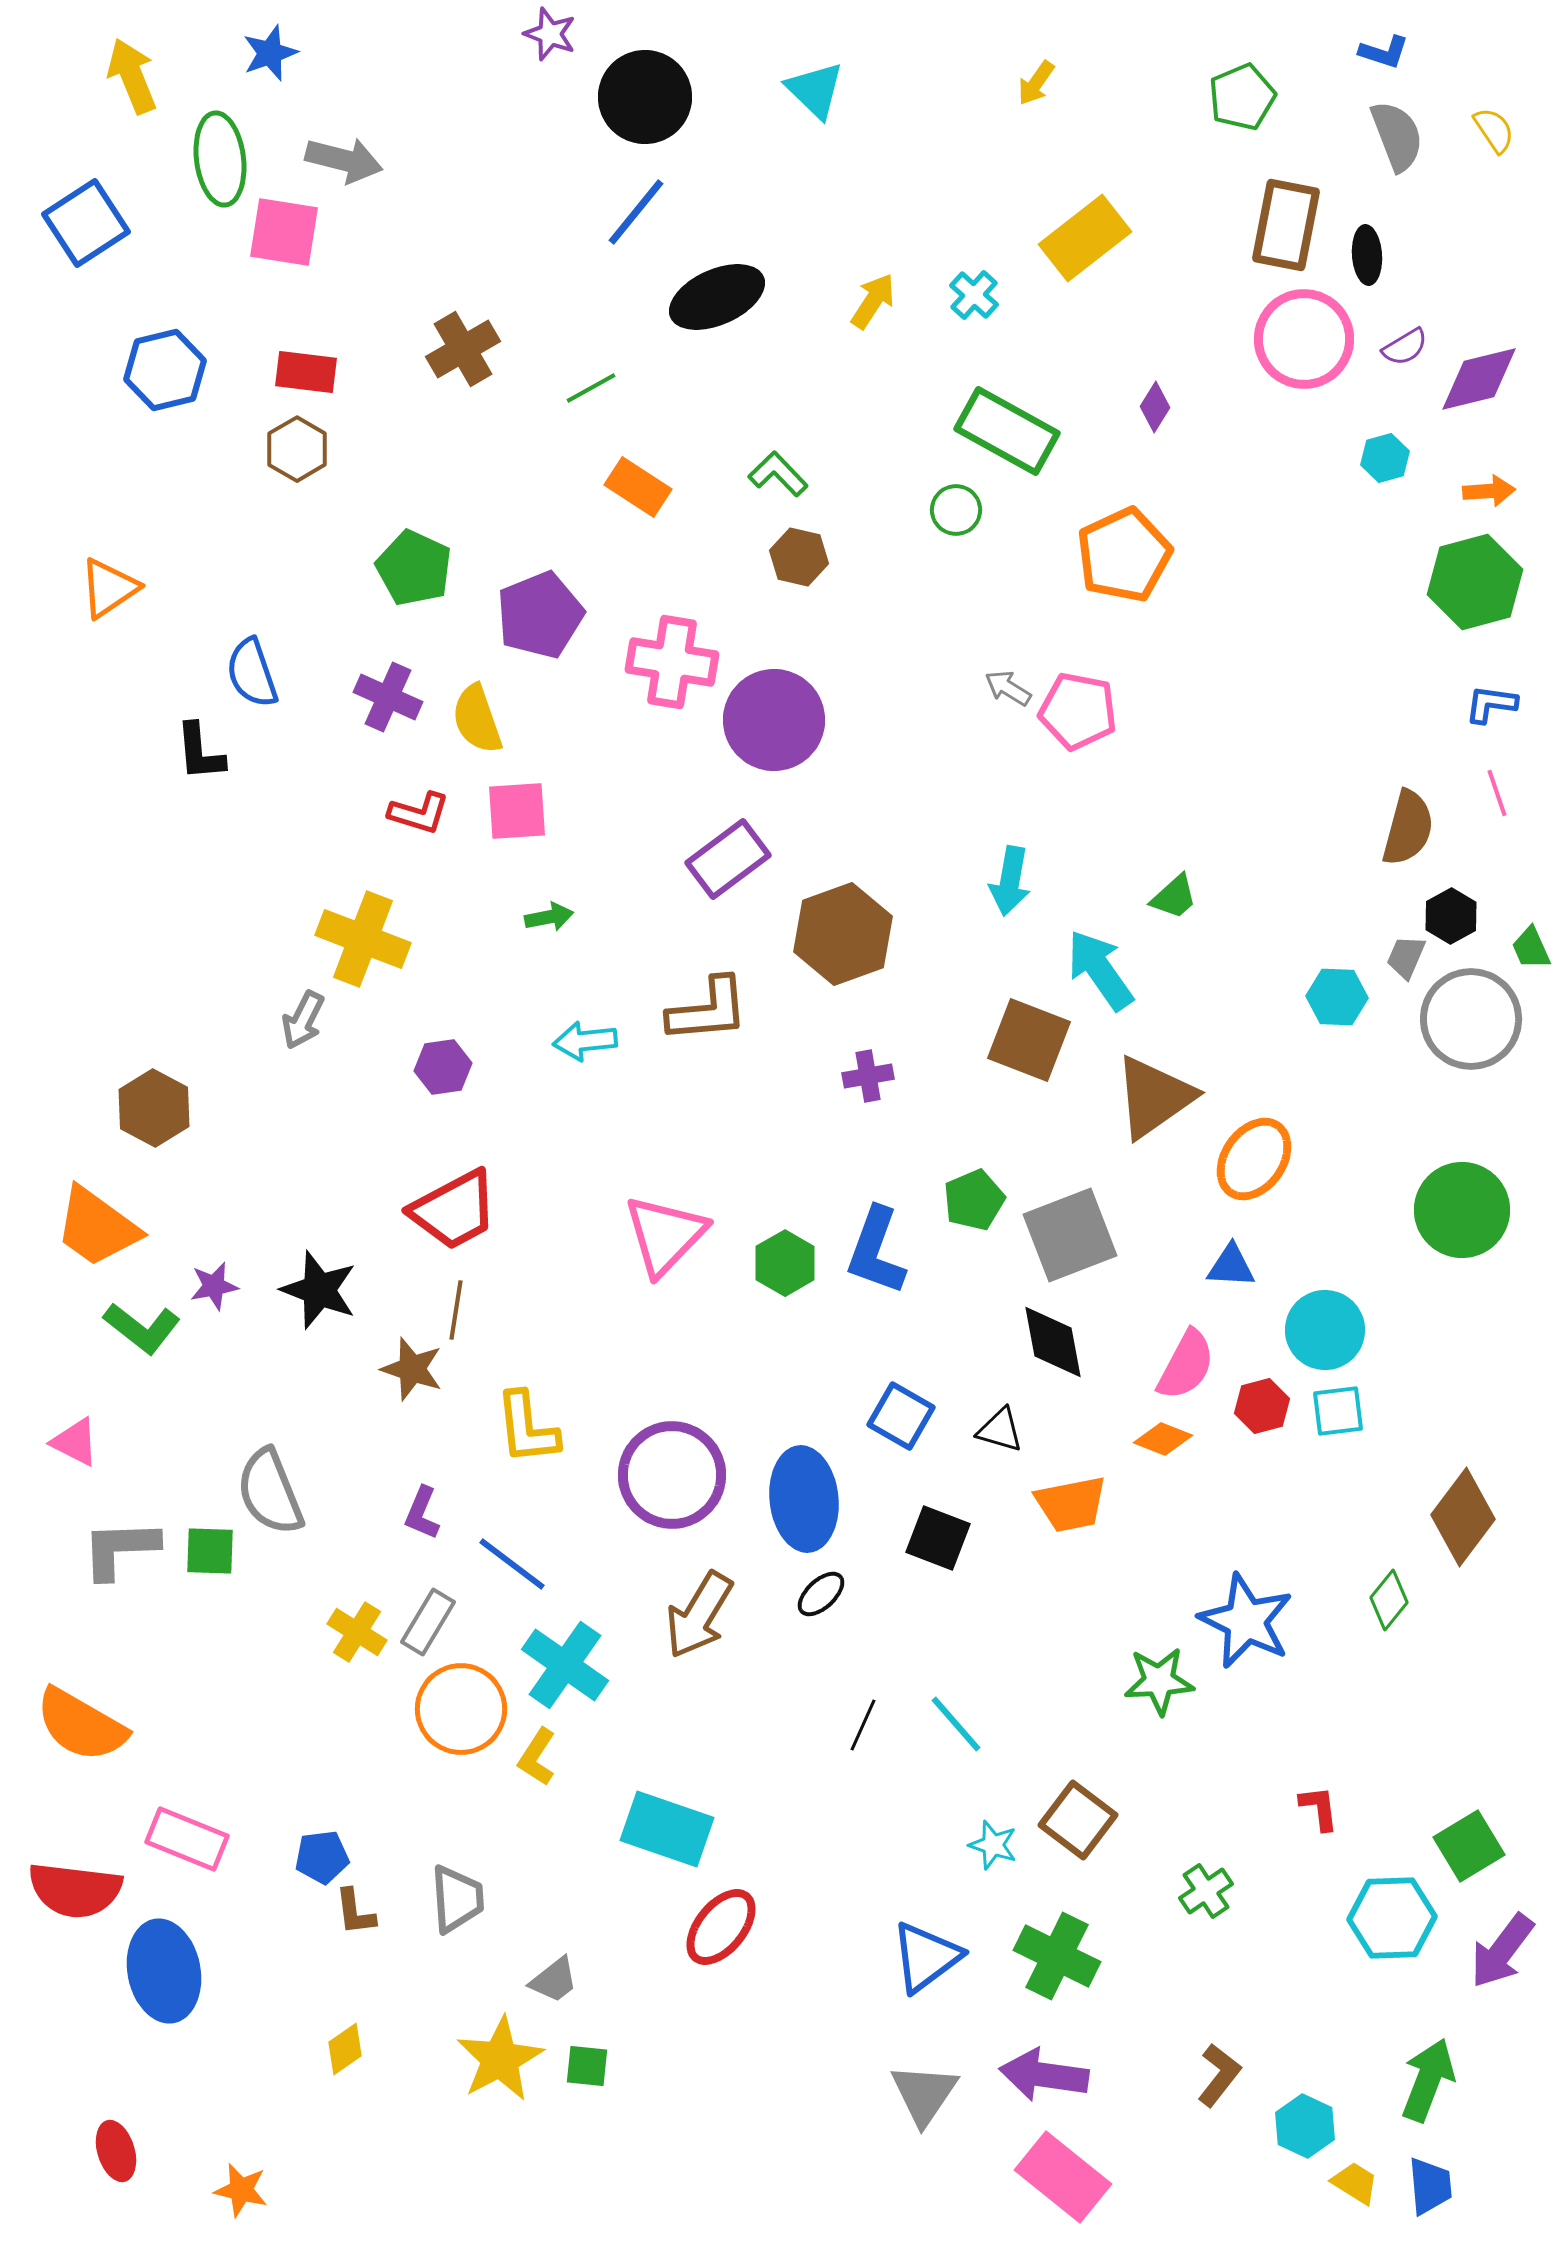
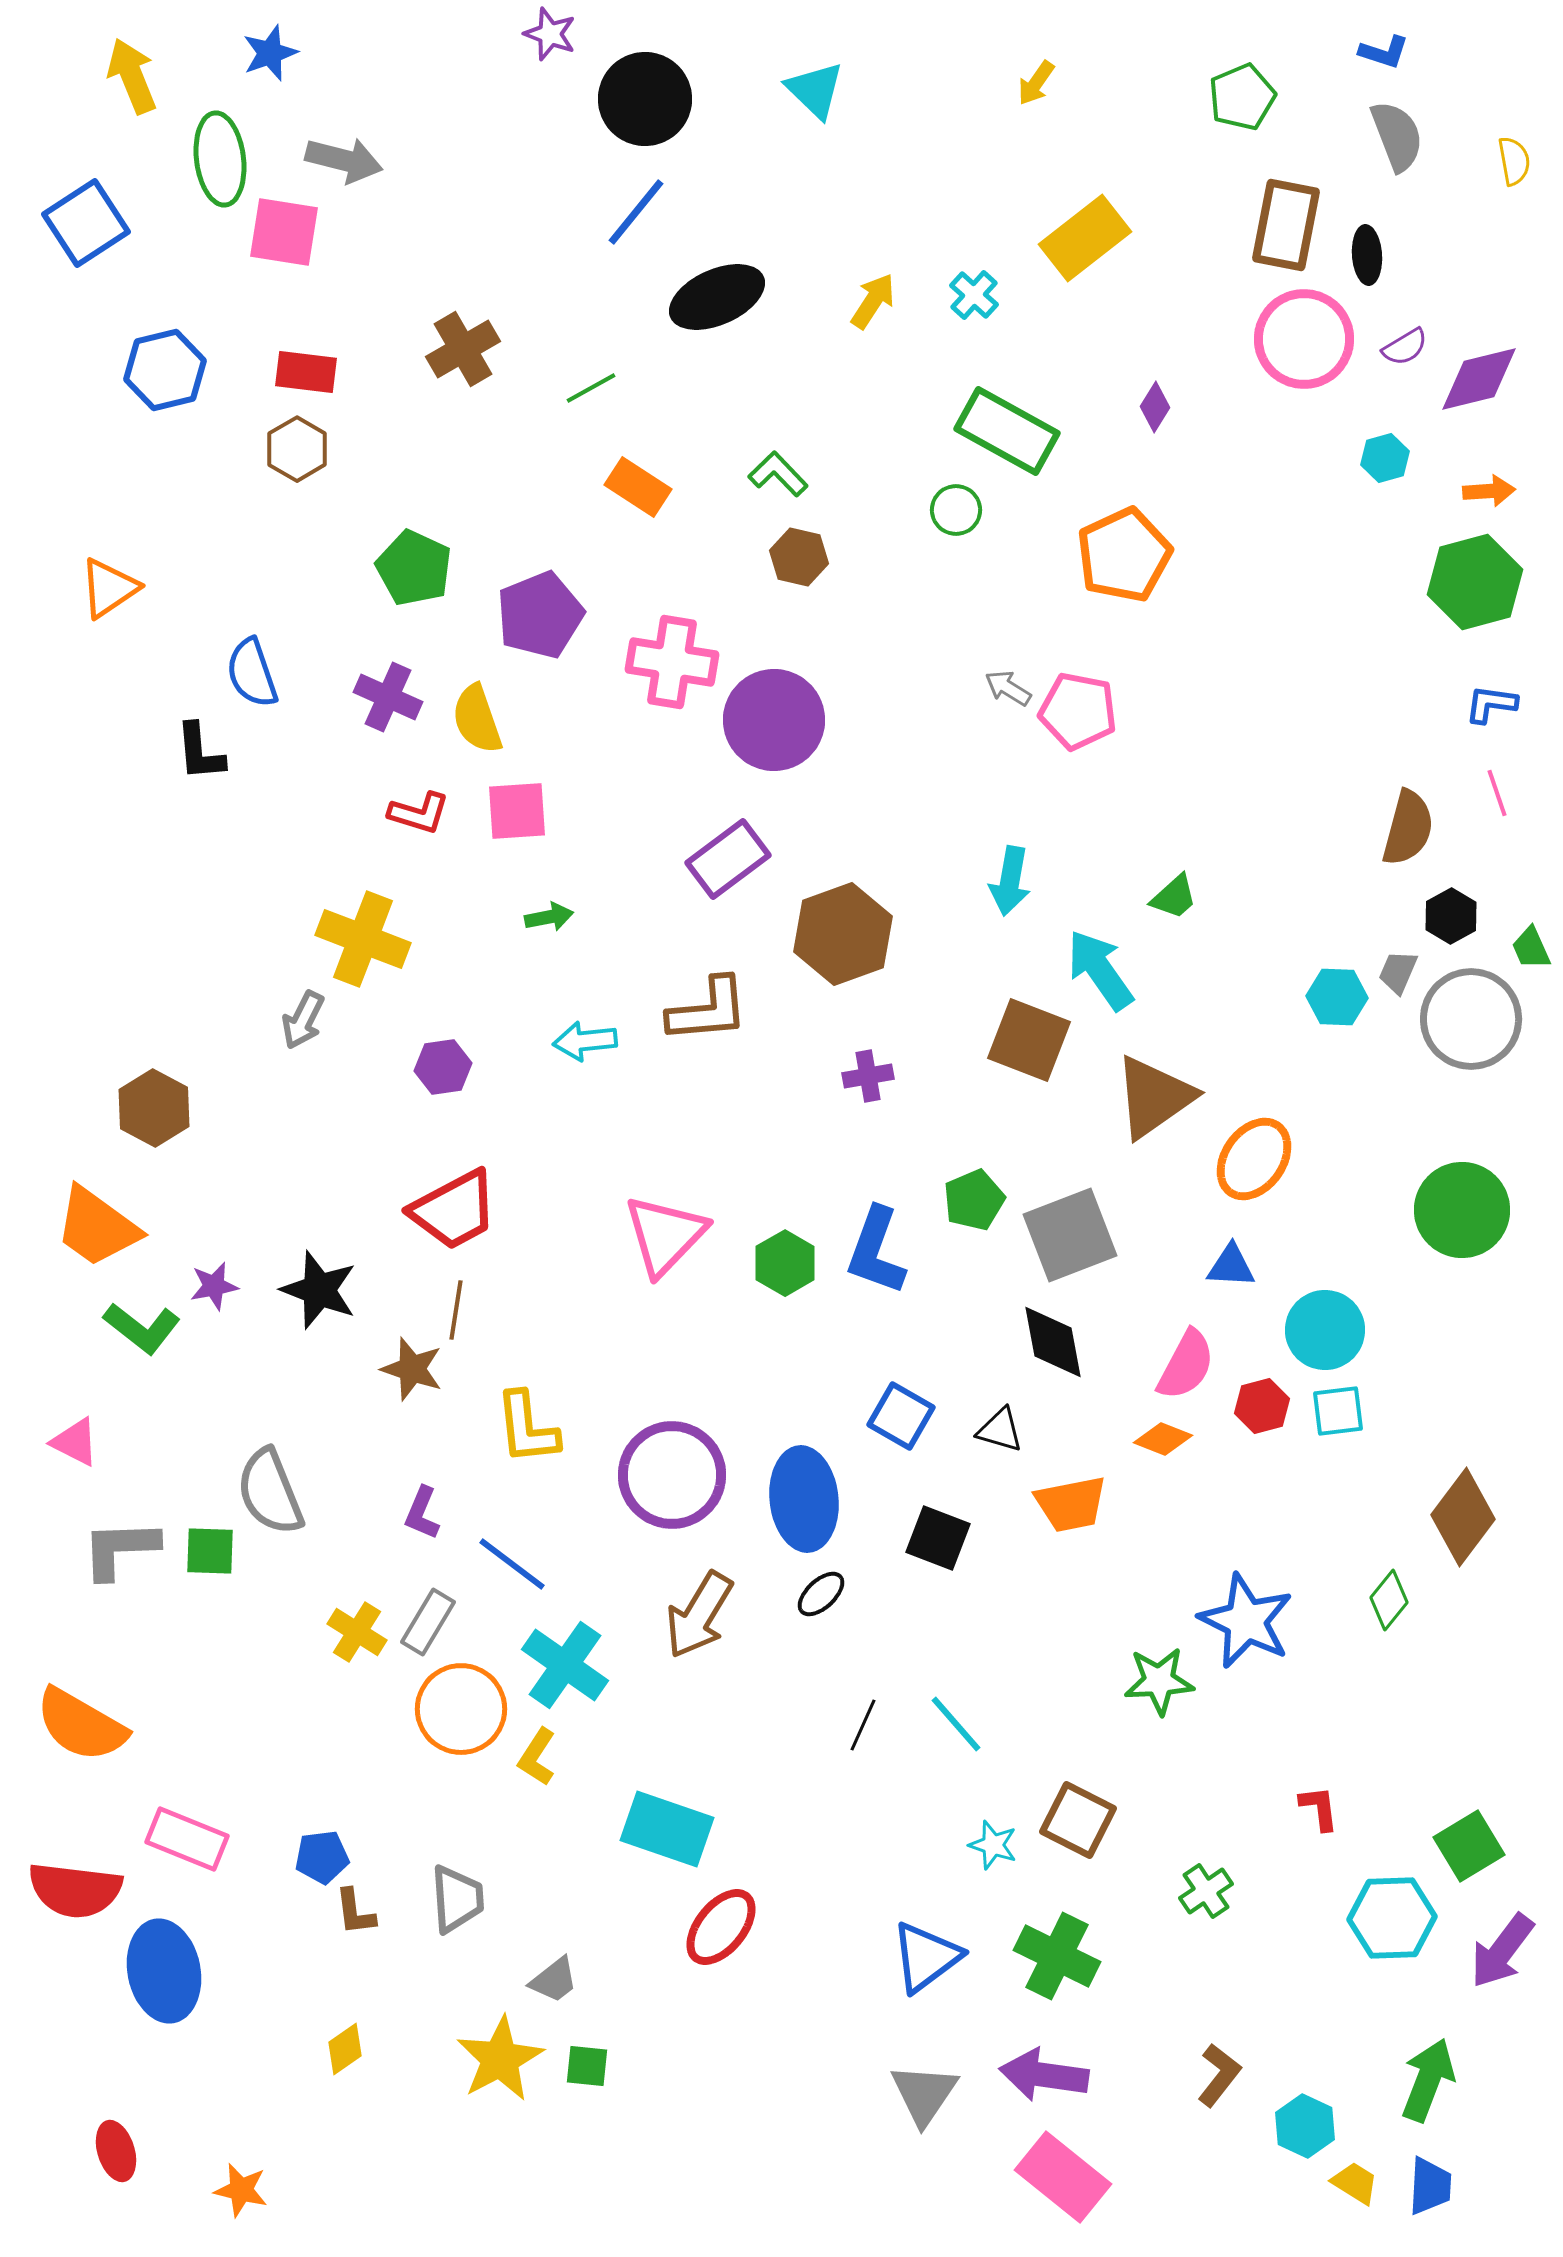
black circle at (645, 97): moved 2 px down
yellow semicircle at (1494, 130): moved 20 px right, 31 px down; rotated 24 degrees clockwise
gray trapezoid at (1406, 957): moved 8 px left, 15 px down
brown square at (1078, 1820): rotated 10 degrees counterclockwise
blue trapezoid at (1430, 2186): rotated 8 degrees clockwise
